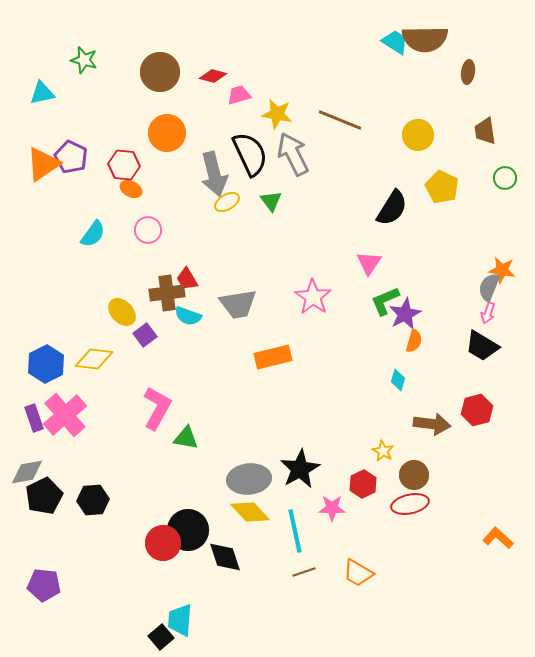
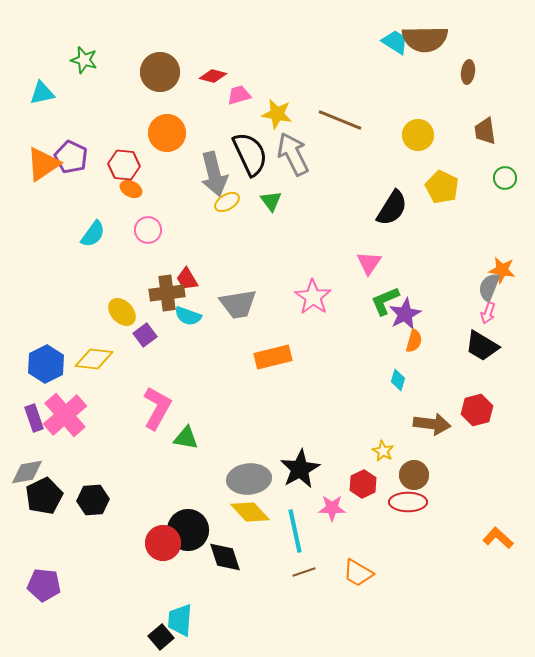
red ellipse at (410, 504): moved 2 px left, 2 px up; rotated 12 degrees clockwise
